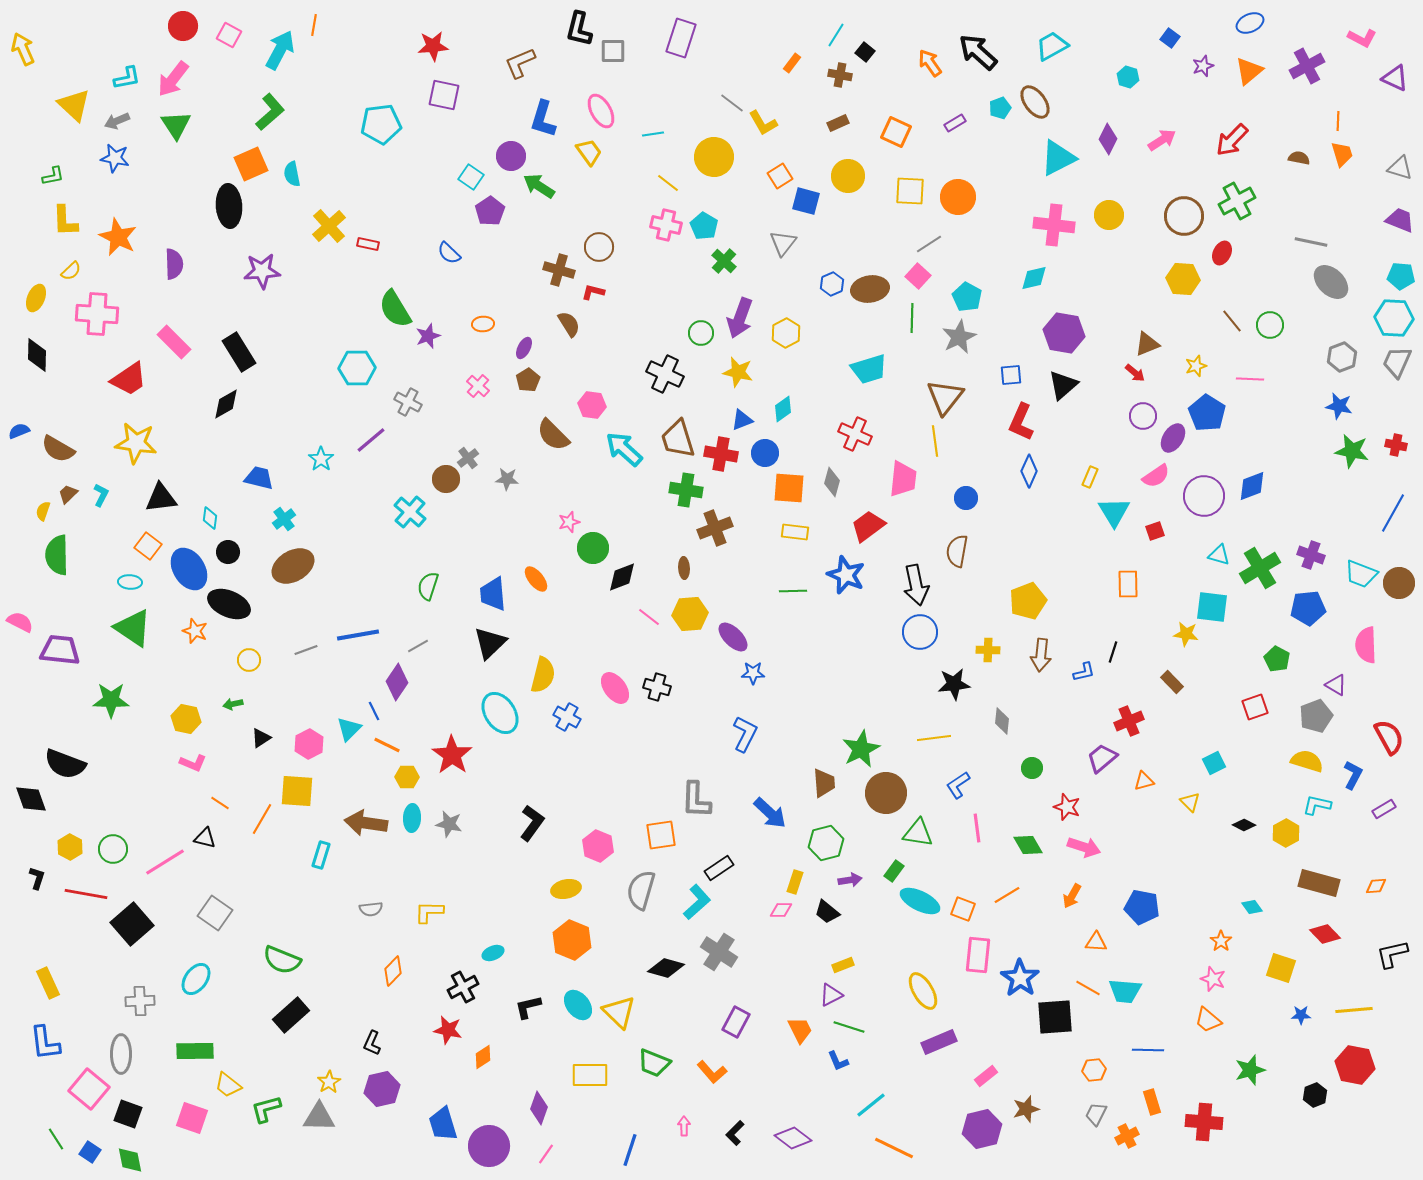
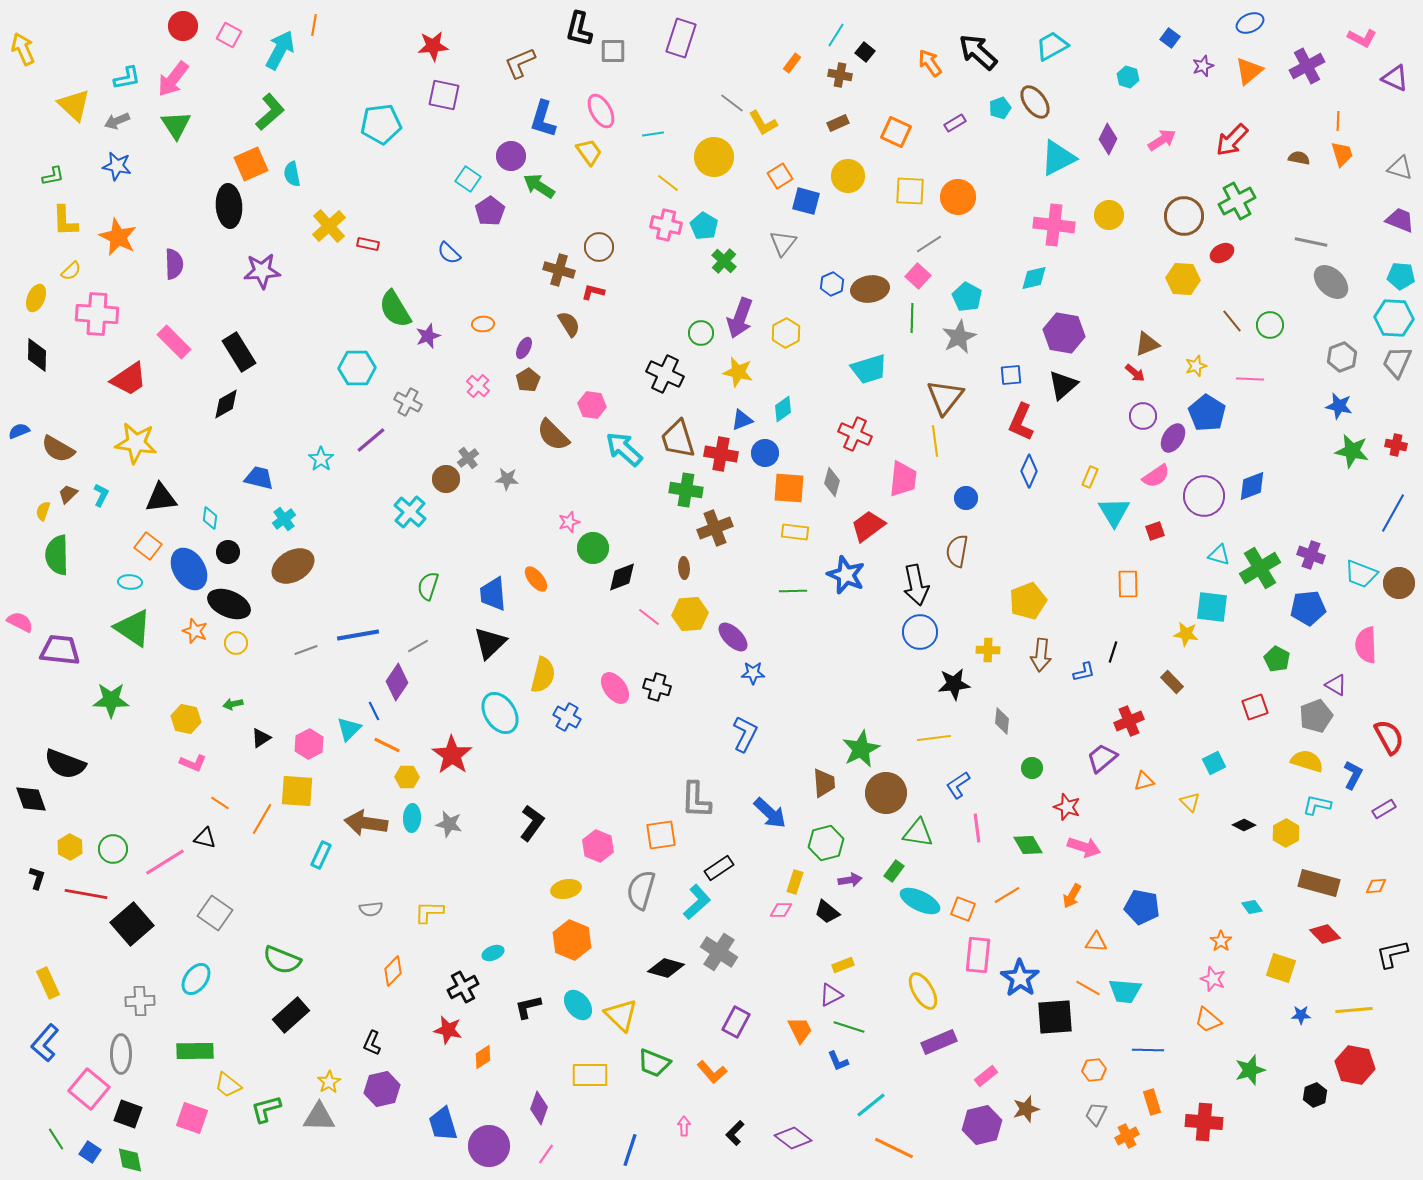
blue star at (115, 158): moved 2 px right, 8 px down
cyan square at (471, 177): moved 3 px left, 2 px down
red ellipse at (1222, 253): rotated 35 degrees clockwise
yellow circle at (249, 660): moved 13 px left, 17 px up
cyan rectangle at (321, 855): rotated 8 degrees clockwise
yellow triangle at (619, 1012): moved 2 px right, 3 px down
blue L-shape at (45, 1043): rotated 48 degrees clockwise
purple hexagon at (982, 1129): moved 4 px up
